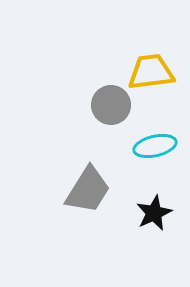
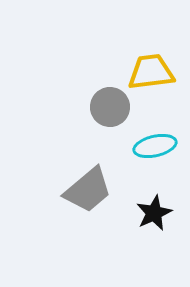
gray circle: moved 1 px left, 2 px down
gray trapezoid: rotated 18 degrees clockwise
